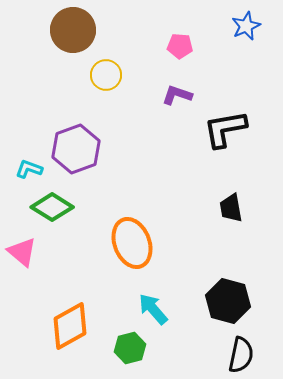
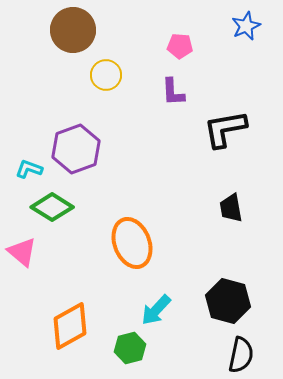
purple L-shape: moved 4 px left, 3 px up; rotated 112 degrees counterclockwise
cyan arrow: moved 3 px right, 1 px down; rotated 96 degrees counterclockwise
